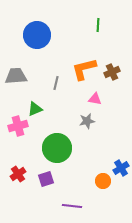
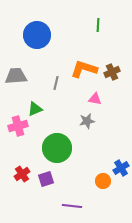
orange L-shape: rotated 32 degrees clockwise
red cross: moved 4 px right
